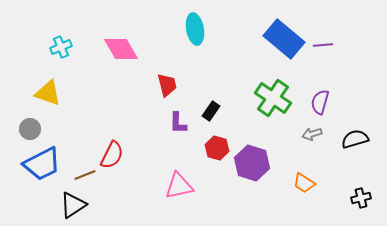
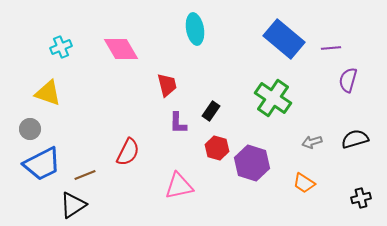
purple line: moved 8 px right, 3 px down
purple semicircle: moved 28 px right, 22 px up
gray arrow: moved 8 px down
red semicircle: moved 16 px right, 3 px up
